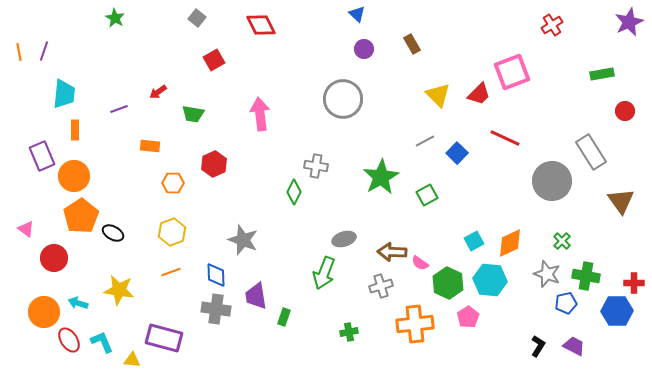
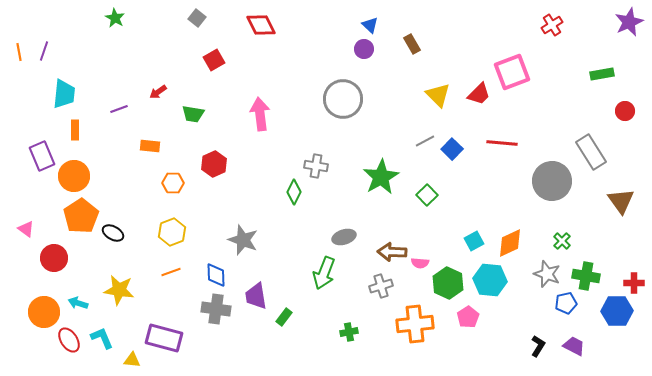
blue triangle at (357, 14): moved 13 px right, 11 px down
red line at (505, 138): moved 3 px left, 5 px down; rotated 20 degrees counterclockwise
blue square at (457, 153): moved 5 px left, 4 px up
green square at (427, 195): rotated 15 degrees counterclockwise
gray ellipse at (344, 239): moved 2 px up
pink semicircle at (420, 263): rotated 30 degrees counterclockwise
green rectangle at (284, 317): rotated 18 degrees clockwise
cyan L-shape at (102, 342): moved 4 px up
